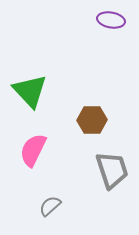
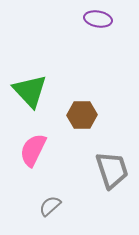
purple ellipse: moved 13 px left, 1 px up
brown hexagon: moved 10 px left, 5 px up
